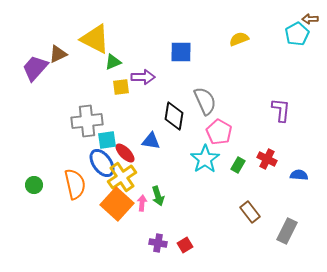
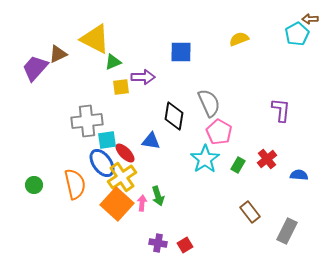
gray semicircle: moved 4 px right, 2 px down
red cross: rotated 24 degrees clockwise
